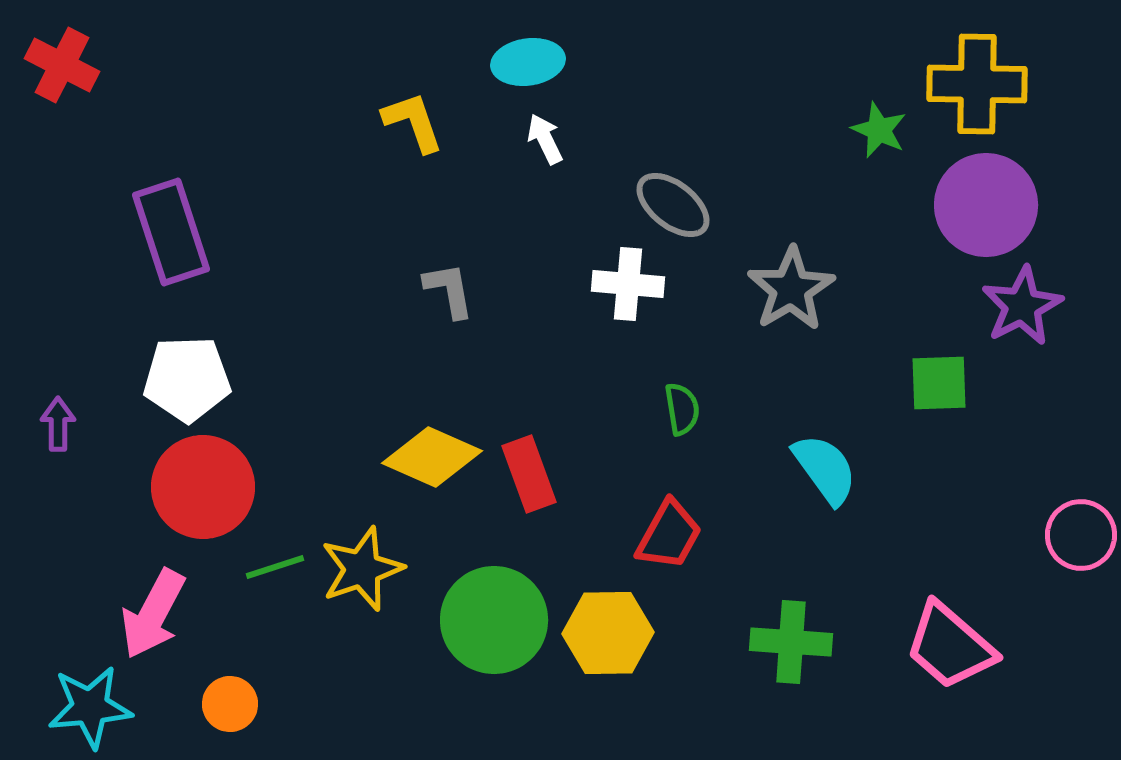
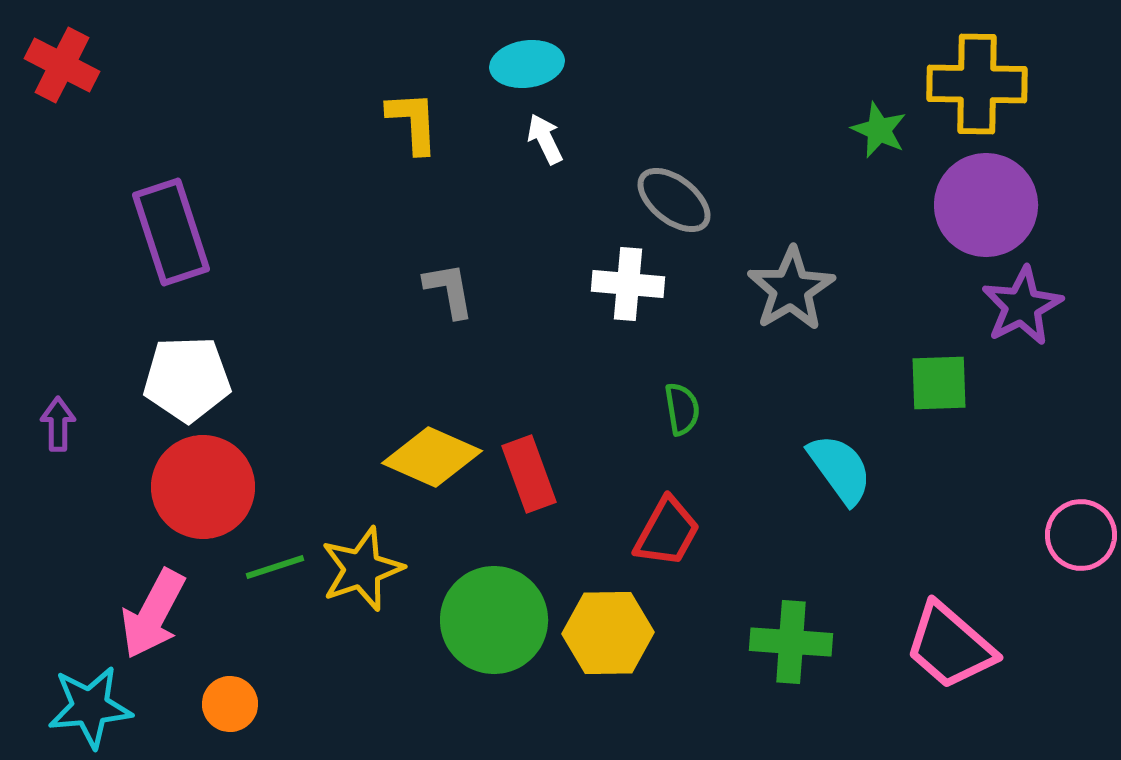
cyan ellipse: moved 1 px left, 2 px down
yellow L-shape: rotated 16 degrees clockwise
gray ellipse: moved 1 px right, 5 px up
cyan semicircle: moved 15 px right
red trapezoid: moved 2 px left, 3 px up
